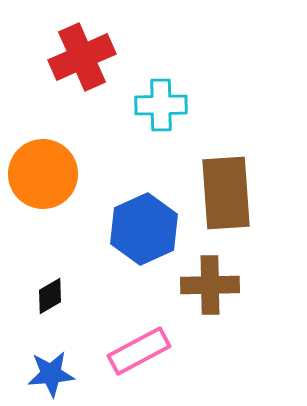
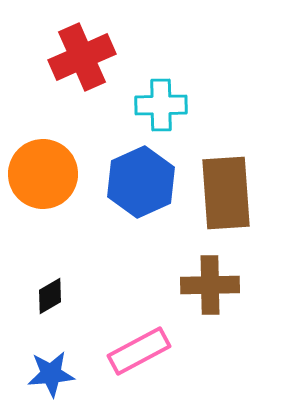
blue hexagon: moved 3 px left, 47 px up
